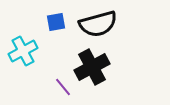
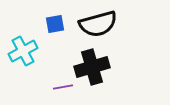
blue square: moved 1 px left, 2 px down
black cross: rotated 12 degrees clockwise
purple line: rotated 60 degrees counterclockwise
